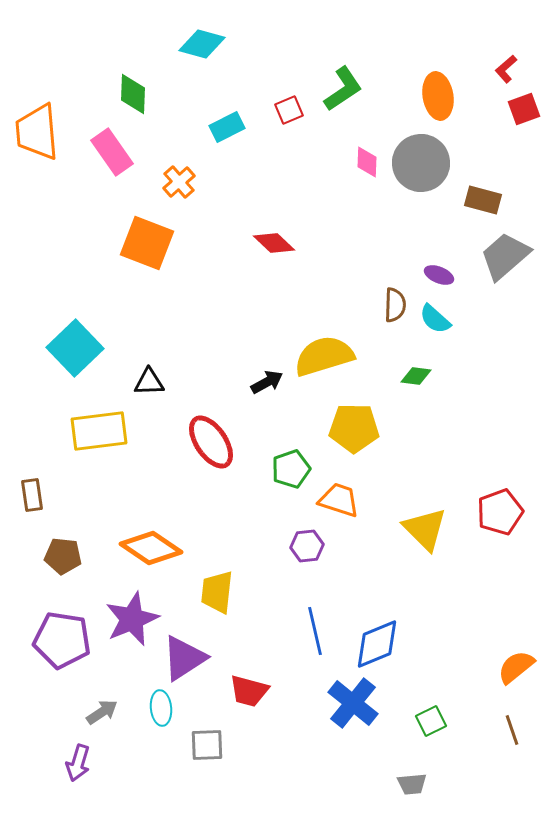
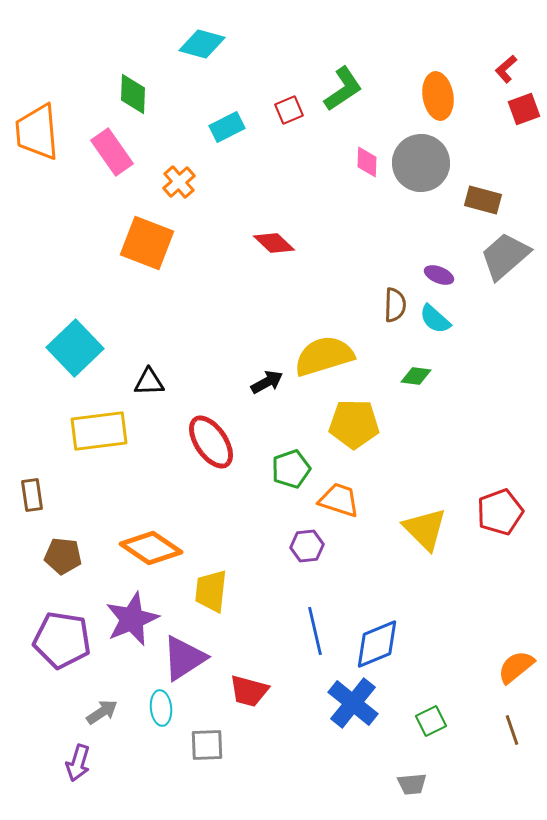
yellow pentagon at (354, 428): moved 4 px up
yellow trapezoid at (217, 592): moved 6 px left, 1 px up
